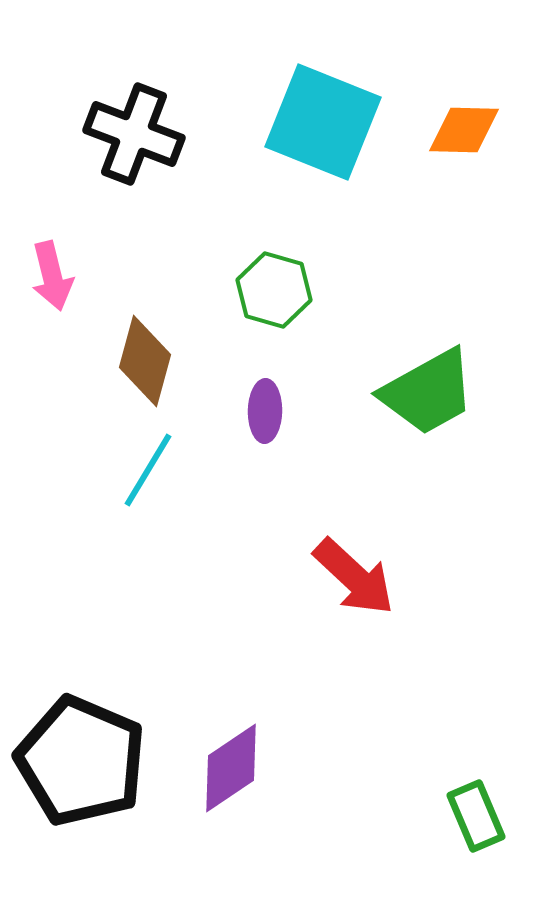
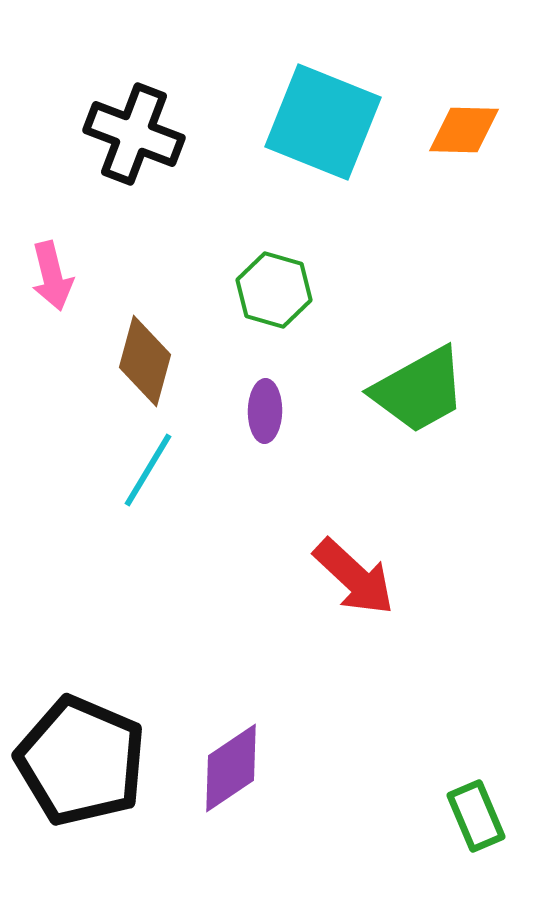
green trapezoid: moved 9 px left, 2 px up
